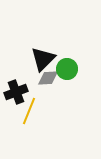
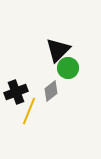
black triangle: moved 15 px right, 9 px up
green circle: moved 1 px right, 1 px up
gray diamond: moved 3 px right, 13 px down; rotated 35 degrees counterclockwise
